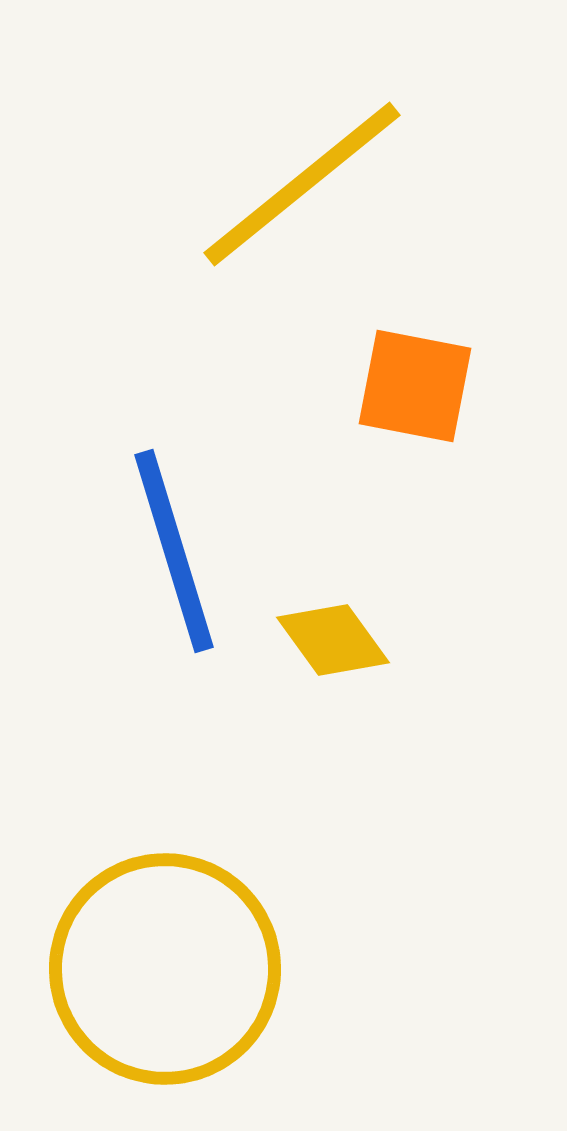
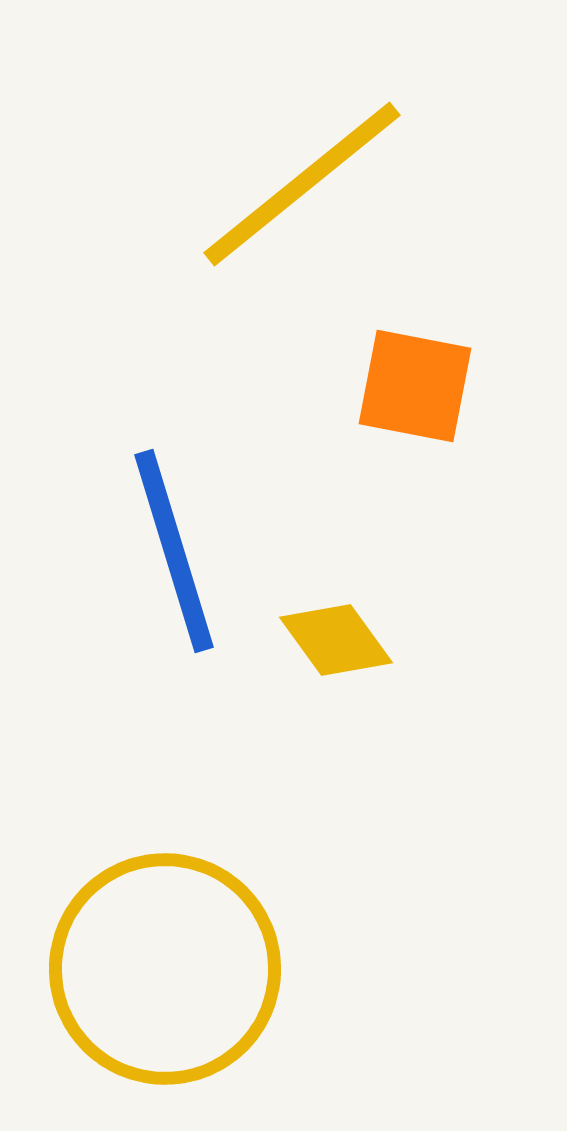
yellow diamond: moved 3 px right
